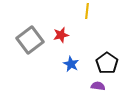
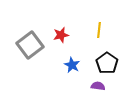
yellow line: moved 12 px right, 19 px down
gray square: moved 5 px down
blue star: moved 1 px right, 1 px down
